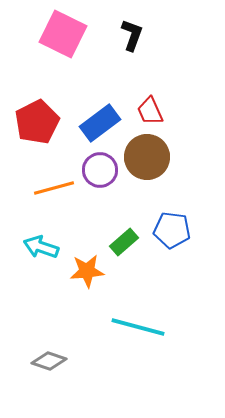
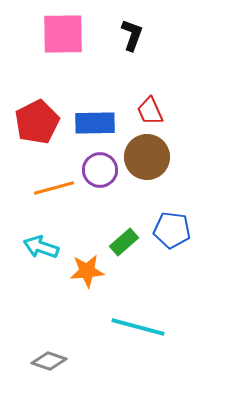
pink square: rotated 27 degrees counterclockwise
blue rectangle: moved 5 px left; rotated 36 degrees clockwise
